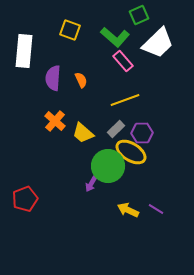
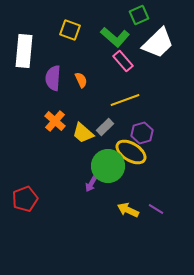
gray rectangle: moved 11 px left, 2 px up
purple hexagon: rotated 15 degrees counterclockwise
